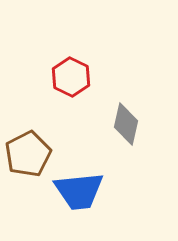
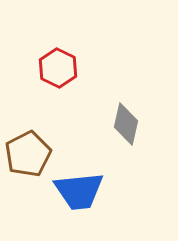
red hexagon: moved 13 px left, 9 px up
